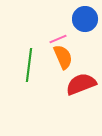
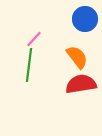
pink line: moved 24 px left; rotated 24 degrees counterclockwise
orange semicircle: moved 14 px right; rotated 15 degrees counterclockwise
red semicircle: rotated 12 degrees clockwise
